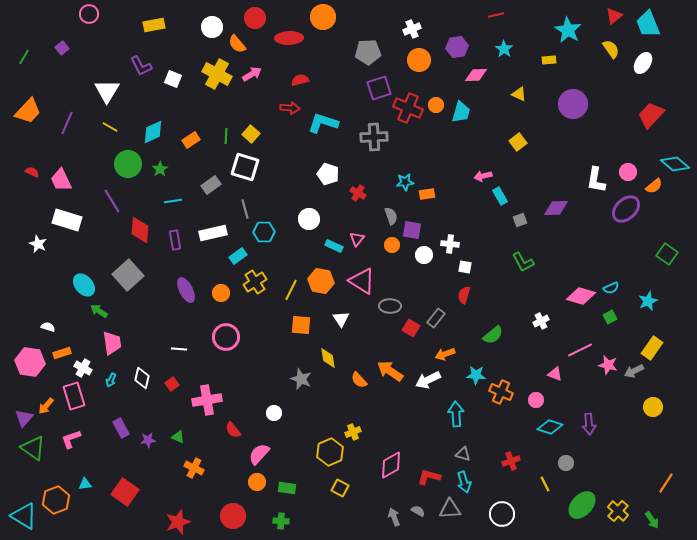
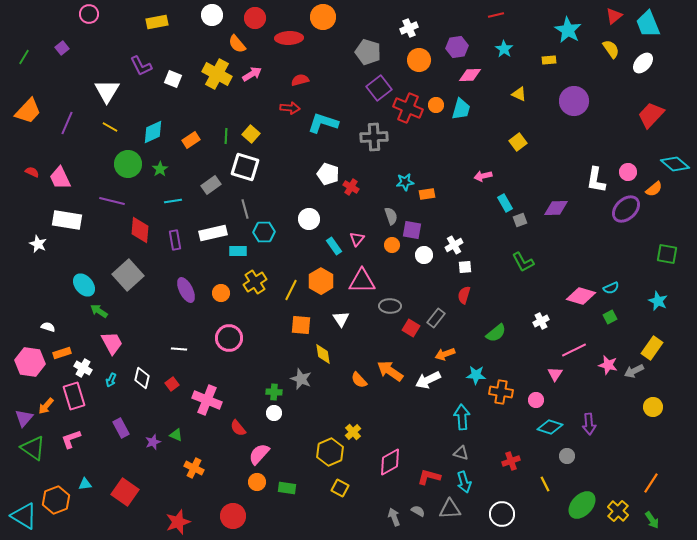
yellow rectangle at (154, 25): moved 3 px right, 3 px up
white circle at (212, 27): moved 12 px up
white cross at (412, 29): moved 3 px left, 1 px up
gray pentagon at (368, 52): rotated 20 degrees clockwise
white ellipse at (643, 63): rotated 10 degrees clockwise
pink diamond at (476, 75): moved 6 px left
purple square at (379, 88): rotated 20 degrees counterclockwise
purple circle at (573, 104): moved 1 px right, 3 px up
cyan trapezoid at (461, 112): moved 3 px up
pink trapezoid at (61, 180): moved 1 px left, 2 px up
orange semicircle at (654, 186): moved 3 px down
red cross at (358, 193): moved 7 px left, 6 px up
cyan rectangle at (500, 196): moved 5 px right, 7 px down
purple line at (112, 201): rotated 45 degrees counterclockwise
white rectangle at (67, 220): rotated 8 degrees counterclockwise
white cross at (450, 244): moved 4 px right, 1 px down; rotated 36 degrees counterclockwise
cyan rectangle at (334, 246): rotated 30 degrees clockwise
green square at (667, 254): rotated 25 degrees counterclockwise
cyan rectangle at (238, 256): moved 5 px up; rotated 36 degrees clockwise
white square at (465, 267): rotated 16 degrees counterclockwise
orange hexagon at (321, 281): rotated 20 degrees clockwise
pink triangle at (362, 281): rotated 32 degrees counterclockwise
cyan star at (648, 301): moved 10 px right; rotated 24 degrees counterclockwise
green semicircle at (493, 335): moved 3 px right, 2 px up
pink circle at (226, 337): moved 3 px right, 1 px down
pink trapezoid at (112, 343): rotated 20 degrees counterclockwise
pink line at (580, 350): moved 6 px left
yellow diamond at (328, 358): moved 5 px left, 4 px up
pink triangle at (555, 374): rotated 42 degrees clockwise
orange cross at (501, 392): rotated 15 degrees counterclockwise
pink cross at (207, 400): rotated 32 degrees clockwise
cyan arrow at (456, 414): moved 6 px right, 3 px down
red semicircle at (233, 430): moved 5 px right, 2 px up
yellow cross at (353, 432): rotated 21 degrees counterclockwise
green triangle at (178, 437): moved 2 px left, 2 px up
purple star at (148, 440): moved 5 px right, 2 px down; rotated 14 degrees counterclockwise
gray triangle at (463, 454): moved 2 px left, 1 px up
gray circle at (566, 463): moved 1 px right, 7 px up
pink diamond at (391, 465): moved 1 px left, 3 px up
orange line at (666, 483): moved 15 px left
green cross at (281, 521): moved 7 px left, 129 px up
